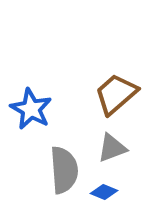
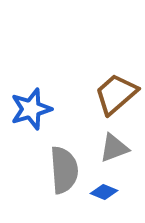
blue star: rotated 27 degrees clockwise
gray triangle: moved 2 px right
